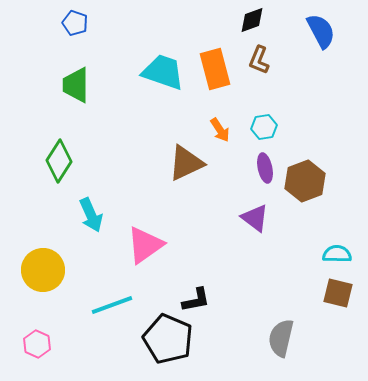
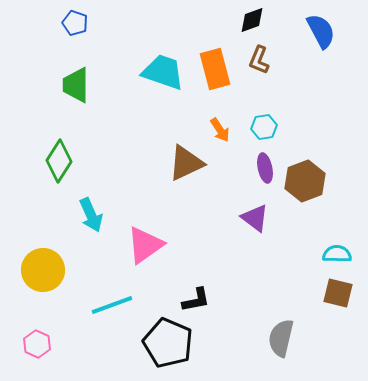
black pentagon: moved 4 px down
